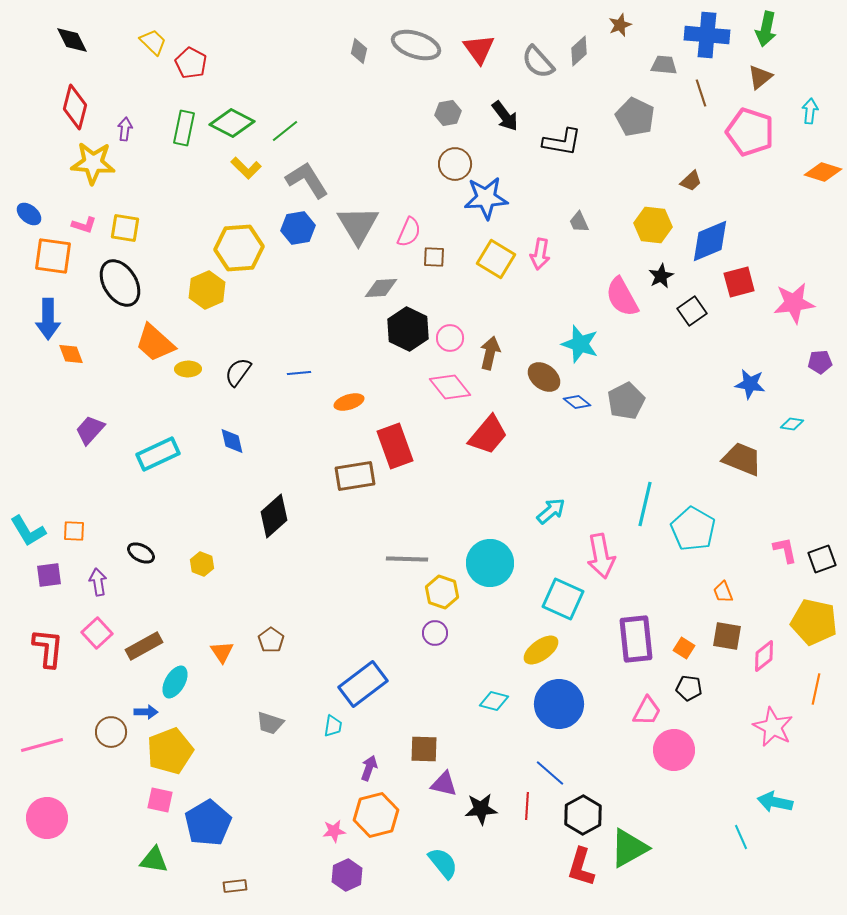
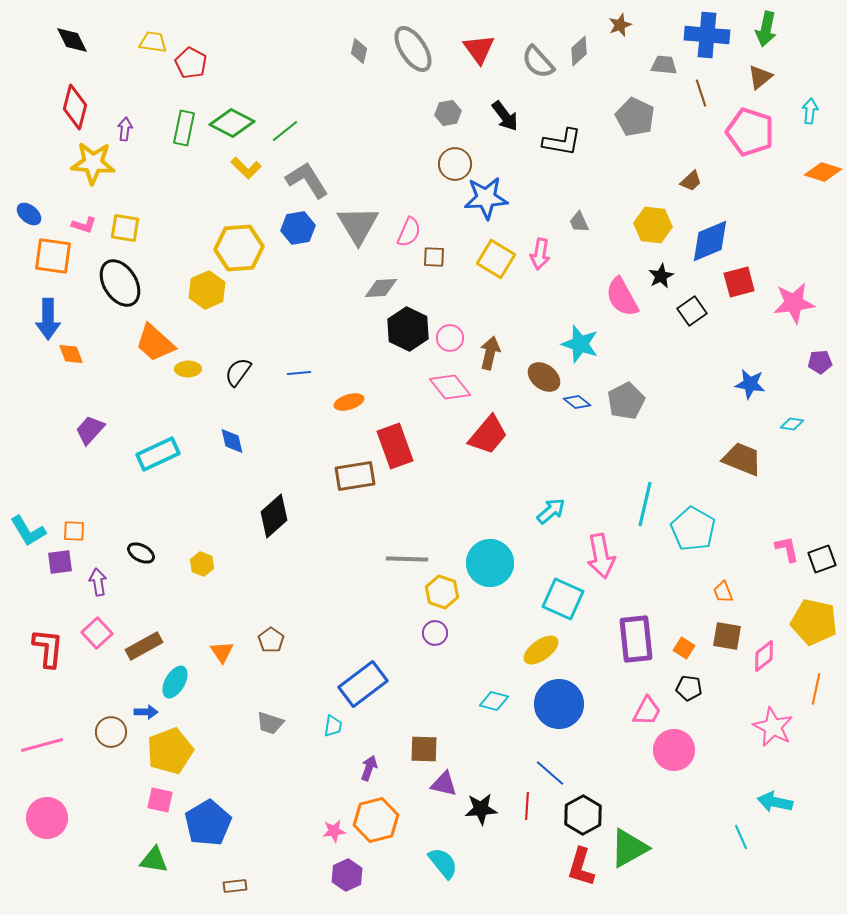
yellow trapezoid at (153, 42): rotated 36 degrees counterclockwise
gray ellipse at (416, 45): moved 3 px left, 4 px down; rotated 39 degrees clockwise
pink L-shape at (785, 550): moved 2 px right, 1 px up
purple square at (49, 575): moved 11 px right, 13 px up
orange hexagon at (376, 815): moved 5 px down
